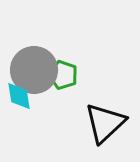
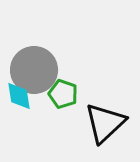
green pentagon: moved 19 px down
